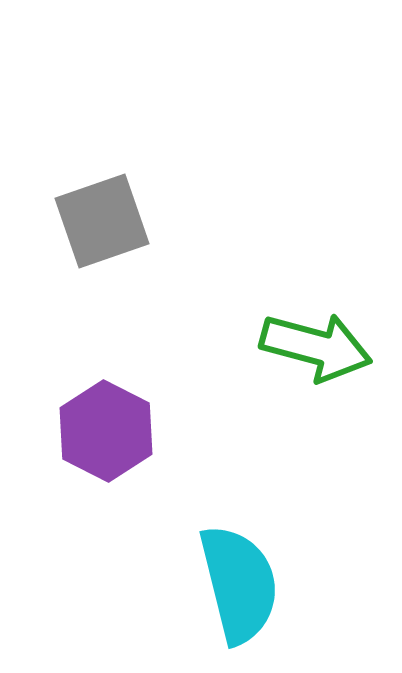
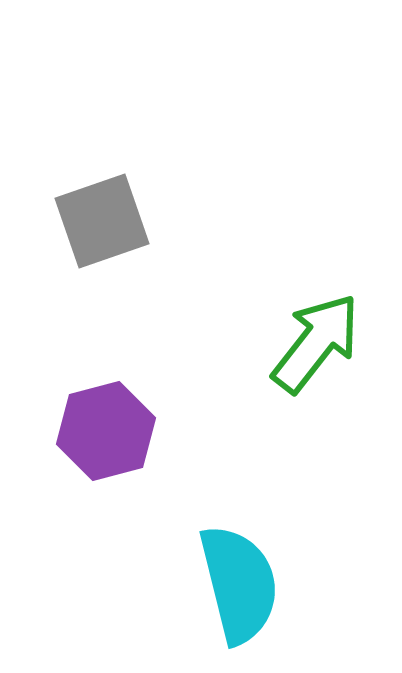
green arrow: moved 4 px up; rotated 67 degrees counterclockwise
purple hexagon: rotated 18 degrees clockwise
